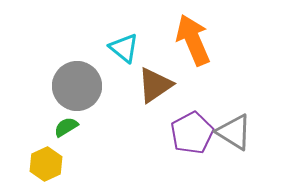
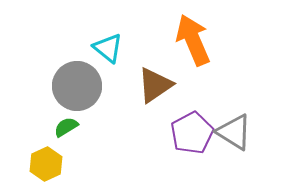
cyan triangle: moved 16 px left
